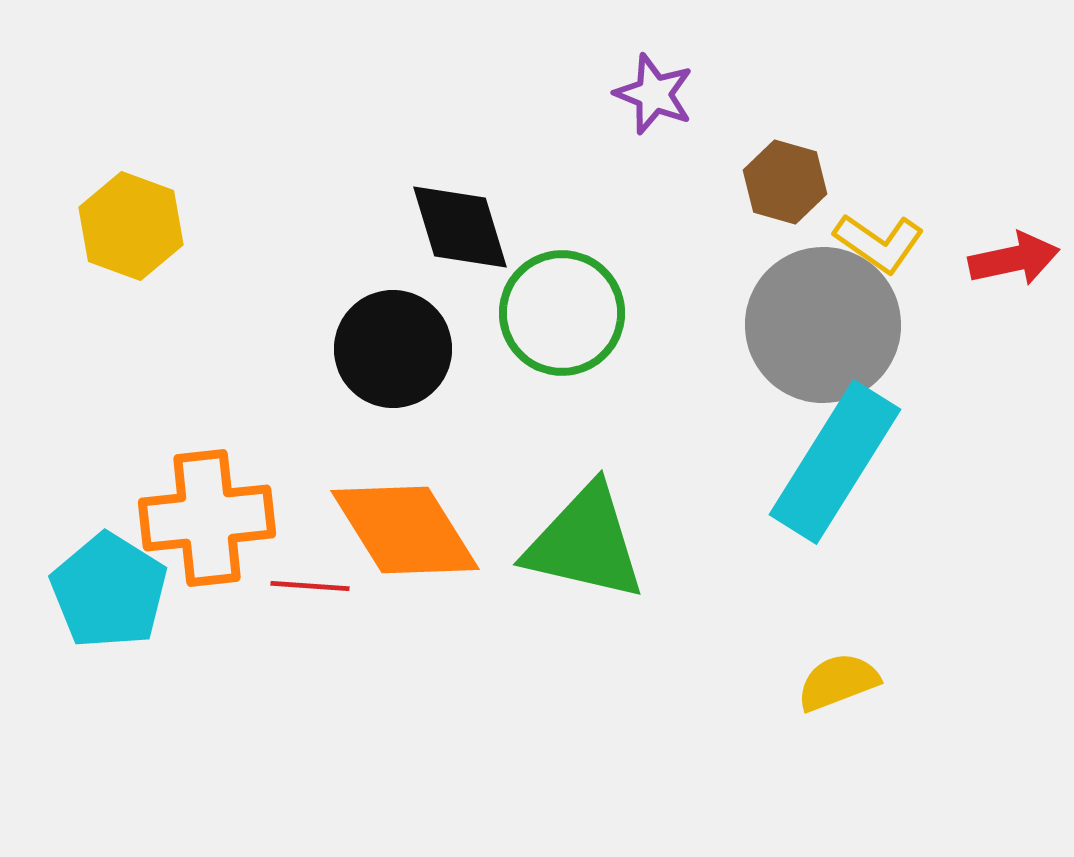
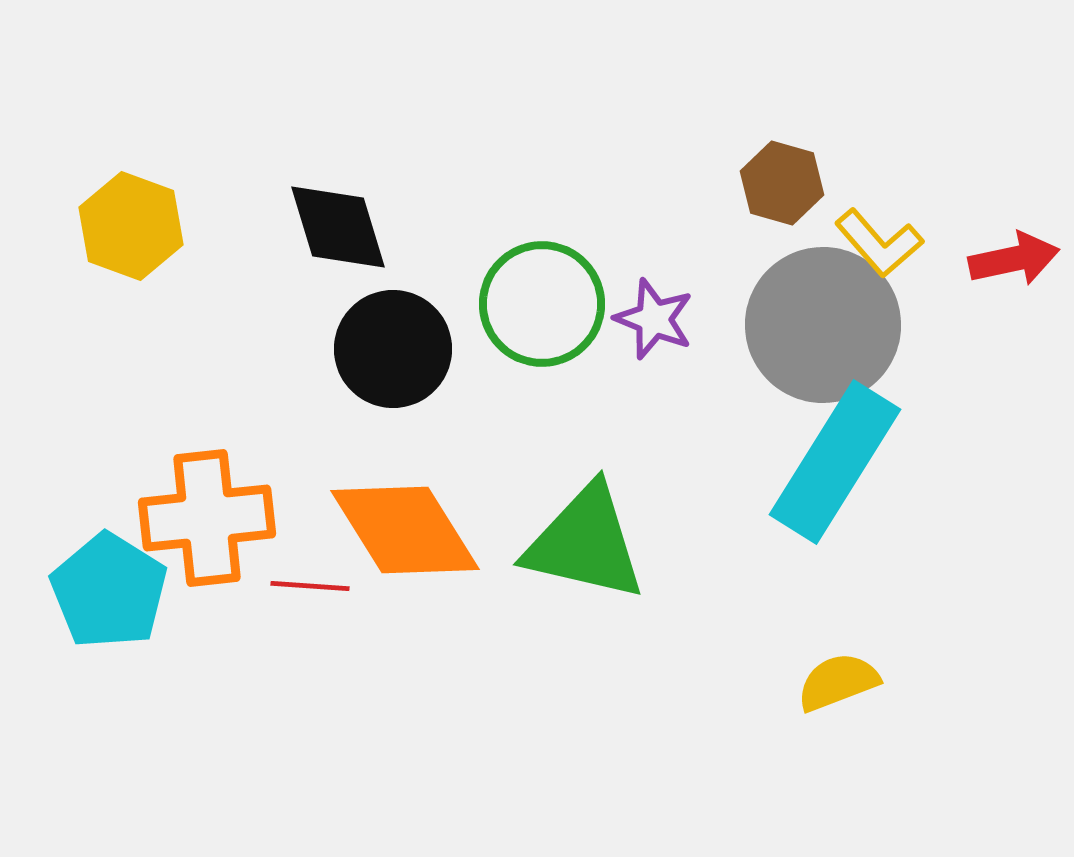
purple star: moved 225 px down
brown hexagon: moved 3 px left, 1 px down
black diamond: moved 122 px left
yellow L-shape: rotated 14 degrees clockwise
green circle: moved 20 px left, 9 px up
